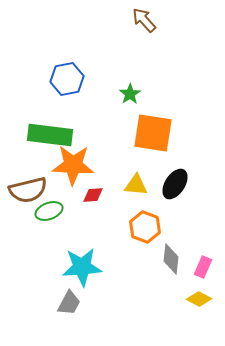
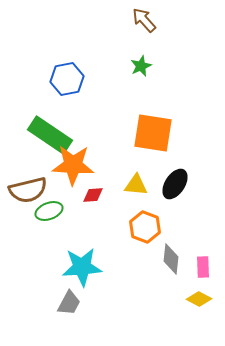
green star: moved 11 px right, 28 px up; rotated 10 degrees clockwise
green rectangle: rotated 27 degrees clockwise
pink rectangle: rotated 25 degrees counterclockwise
